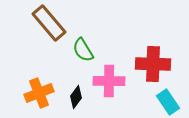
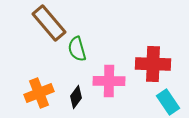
green semicircle: moved 6 px left, 1 px up; rotated 15 degrees clockwise
